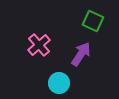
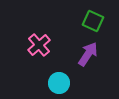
purple arrow: moved 7 px right
